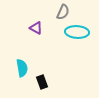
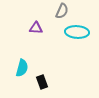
gray semicircle: moved 1 px left, 1 px up
purple triangle: rotated 24 degrees counterclockwise
cyan semicircle: rotated 24 degrees clockwise
